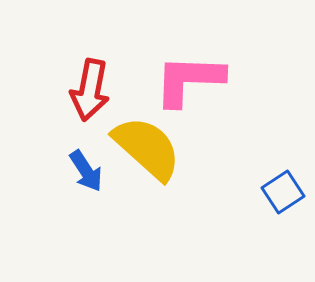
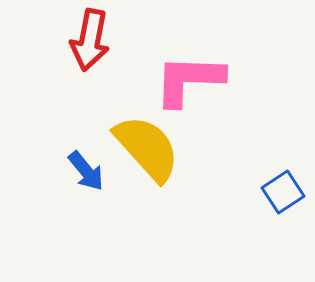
red arrow: moved 50 px up
yellow semicircle: rotated 6 degrees clockwise
blue arrow: rotated 6 degrees counterclockwise
